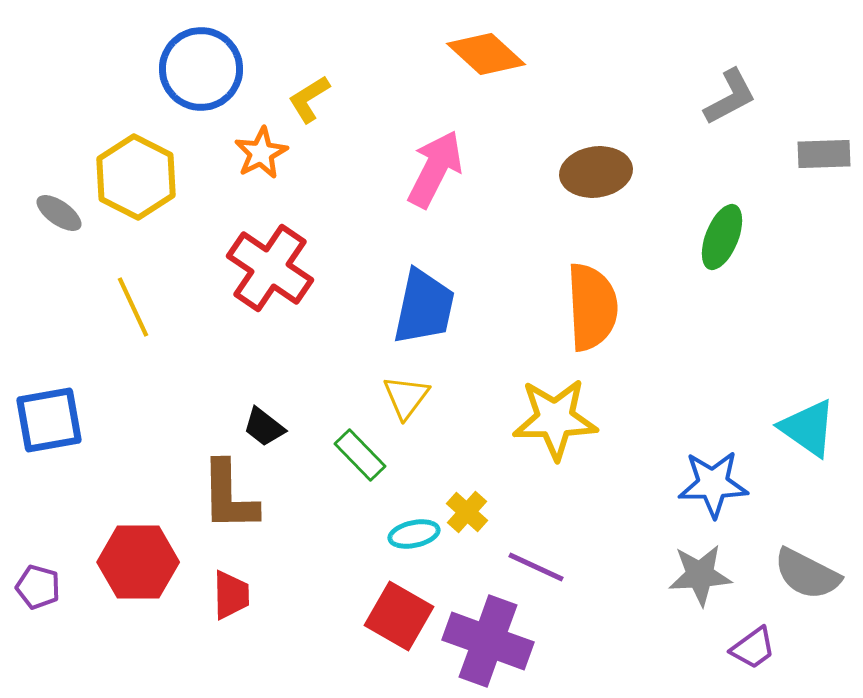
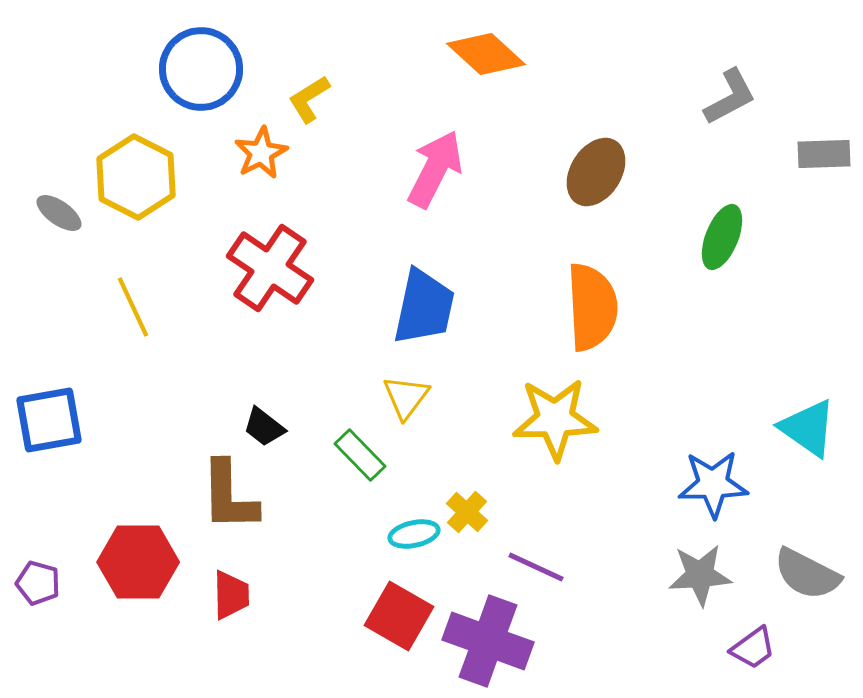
brown ellipse: rotated 50 degrees counterclockwise
purple pentagon: moved 4 px up
